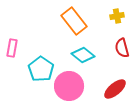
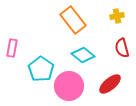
orange rectangle: moved 1 px left, 1 px up
red ellipse: moved 5 px left, 5 px up
